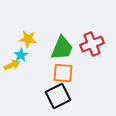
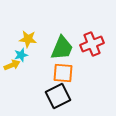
cyan star: rotated 16 degrees clockwise
